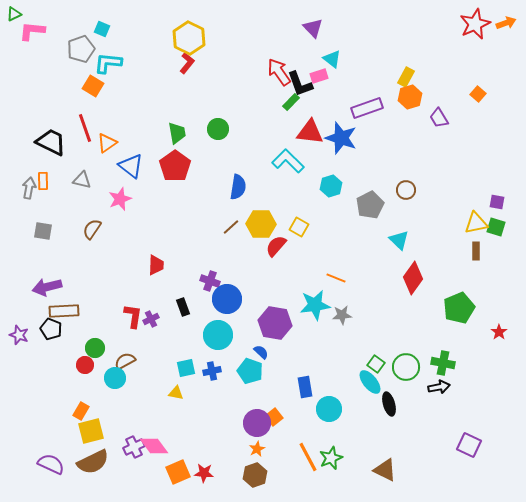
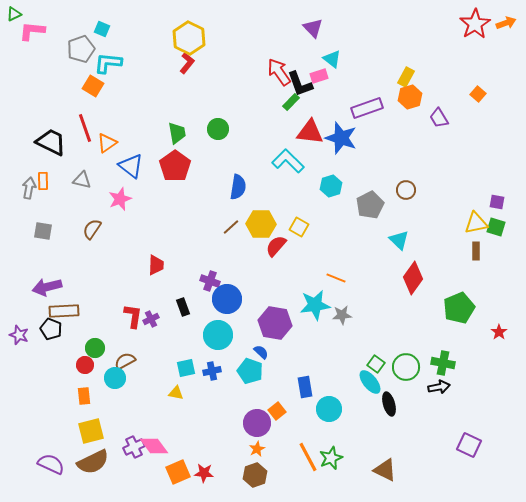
red star at (475, 24): rotated 8 degrees counterclockwise
orange rectangle at (81, 411): moved 3 px right, 15 px up; rotated 36 degrees counterclockwise
orange square at (274, 417): moved 3 px right, 6 px up
